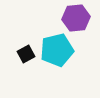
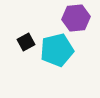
black square: moved 12 px up
